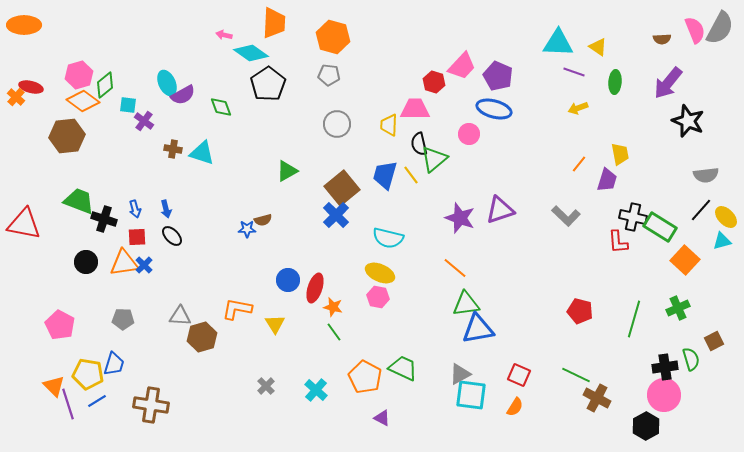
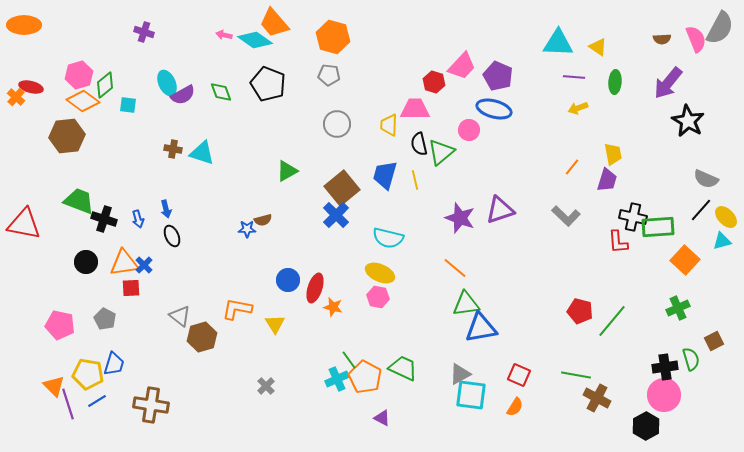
orange trapezoid at (274, 23): rotated 136 degrees clockwise
pink semicircle at (695, 30): moved 1 px right, 9 px down
cyan diamond at (251, 53): moved 4 px right, 13 px up
purple line at (574, 72): moved 5 px down; rotated 15 degrees counterclockwise
black pentagon at (268, 84): rotated 16 degrees counterclockwise
green diamond at (221, 107): moved 15 px up
purple cross at (144, 121): moved 89 px up; rotated 18 degrees counterclockwise
black star at (688, 121): rotated 8 degrees clockwise
pink circle at (469, 134): moved 4 px up
yellow trapezoid at (620, 154): moved 7 px left
green triangle at (434, 159): moved 7 px right, 7 px up
orange line at (579, 164): moved 7 px left, 3 px down
yellow line at (411, 175): moved 4 px right, 5 px down; rotated 24 degrees clockwise
gray semicircle at (706, 175): moved 4 px down; rotated 30 degrees clockwise
blue arrow at (135, 209): moved 3 px right, 10 px down
green rectangle at (660, 227): moved 2 px left; rotated 36 degrees counterclockwise
black ellipse at (172, 236): rotated 20 degrees clockwise
red square at (137, 237): moved 6 px left, 51 px down
gray triangle at (180, 316): rotated 35 degrees clockwise
gray pentagon at (123, 319): moved 18 px left; rotated 25 degrees clockwise
green line at (634, 319): moved 22 px left, 2 px down; rotated 24 degrees clockwise
pink pentagon at (60, 325): rotated 16 degrees counterclockwise
blue triangle at (478, 329): moved 3 px right, 1 px up
green line at (334, 332): moved 15 px right, 28 px down
green line at (576, 375): rotated 16 degrees counterclockwise
cyan cross at (316, 390): moved 21 px right, 11 px up; rotated 25 degrees clockwise
